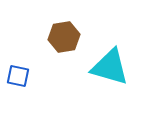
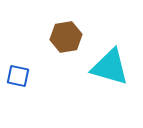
brown hexagon: moved 2 px right
